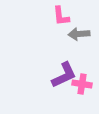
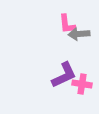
pink L-shape: moved 6 px right, 8 px down
